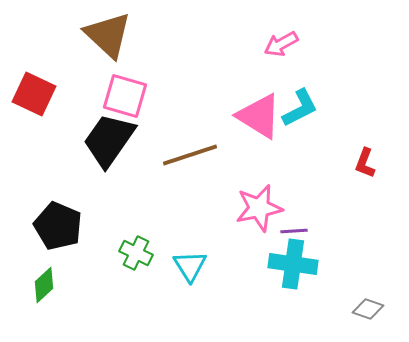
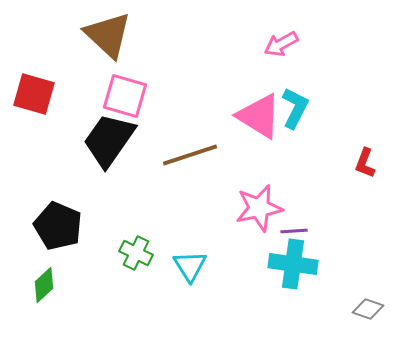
red square: rotated 9 degrees counterclockwise
cyan L-shape: moved 5 px left; rotated 36 degrees counterclockwise
